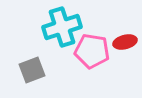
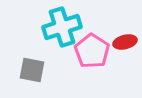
pink pentagon: rotated 24 degrees clockwise
gray square: rotated 32 degrees clockwise
